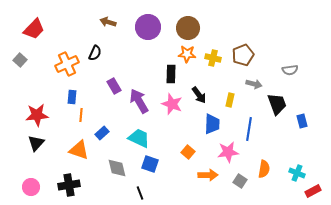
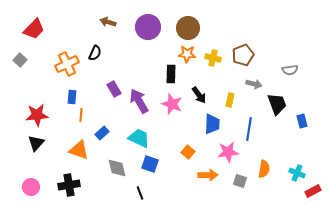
purple rectangle at (114, 86): moved 3 px down
gray square at (240, 181): rotated 16 degrees counterclockwise
